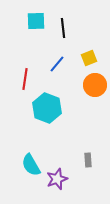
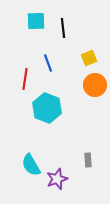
blue line: moved 9 px left, 1 px up; rotated 60 degrees counterclockwise
